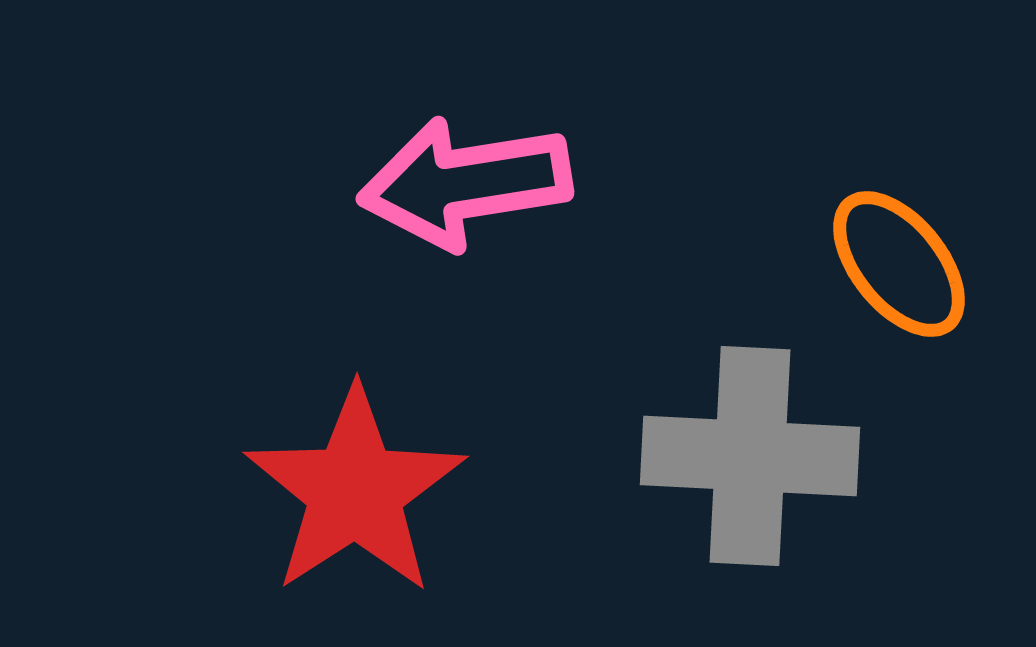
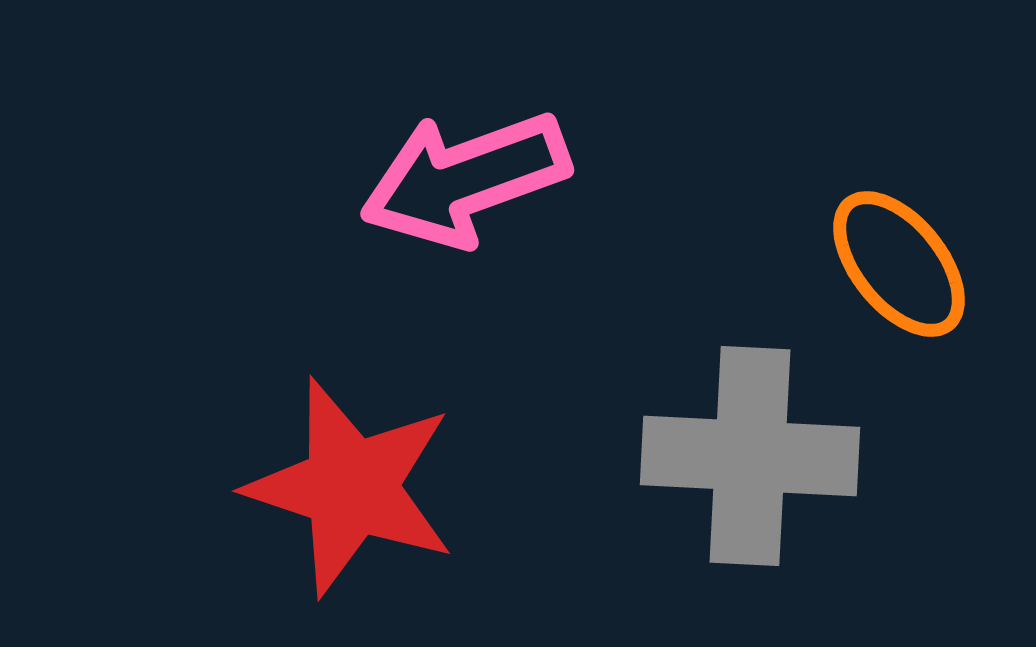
pink arrow: moved 4 px up; rotated 11 degrees counterclockwise
red star: moved 4 px left, 4 px up; rotated 21 degrees counterclockwise
